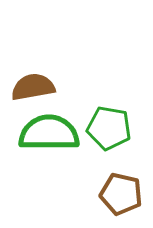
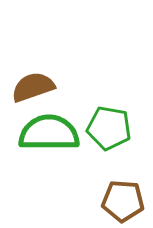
brown semicircle: rotated 9 degrees counterclockwise
brown pentagon: moved 2 px right, 7 px down; rotated 9 degrees counterclockwise
